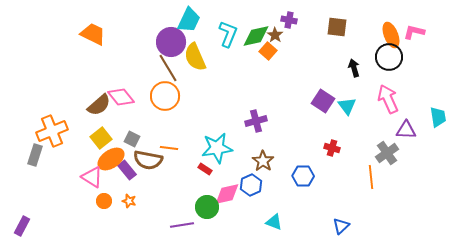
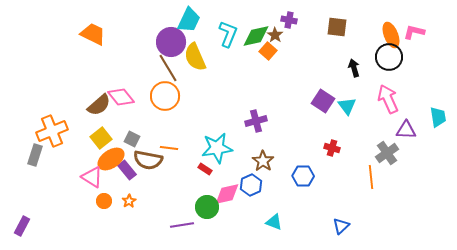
orange star at (129, 201): rotated 24 degrees clockwise
